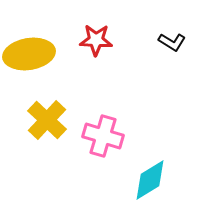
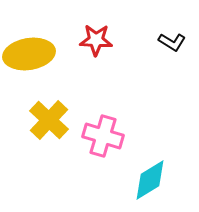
yellow cross: moved 2 px right
